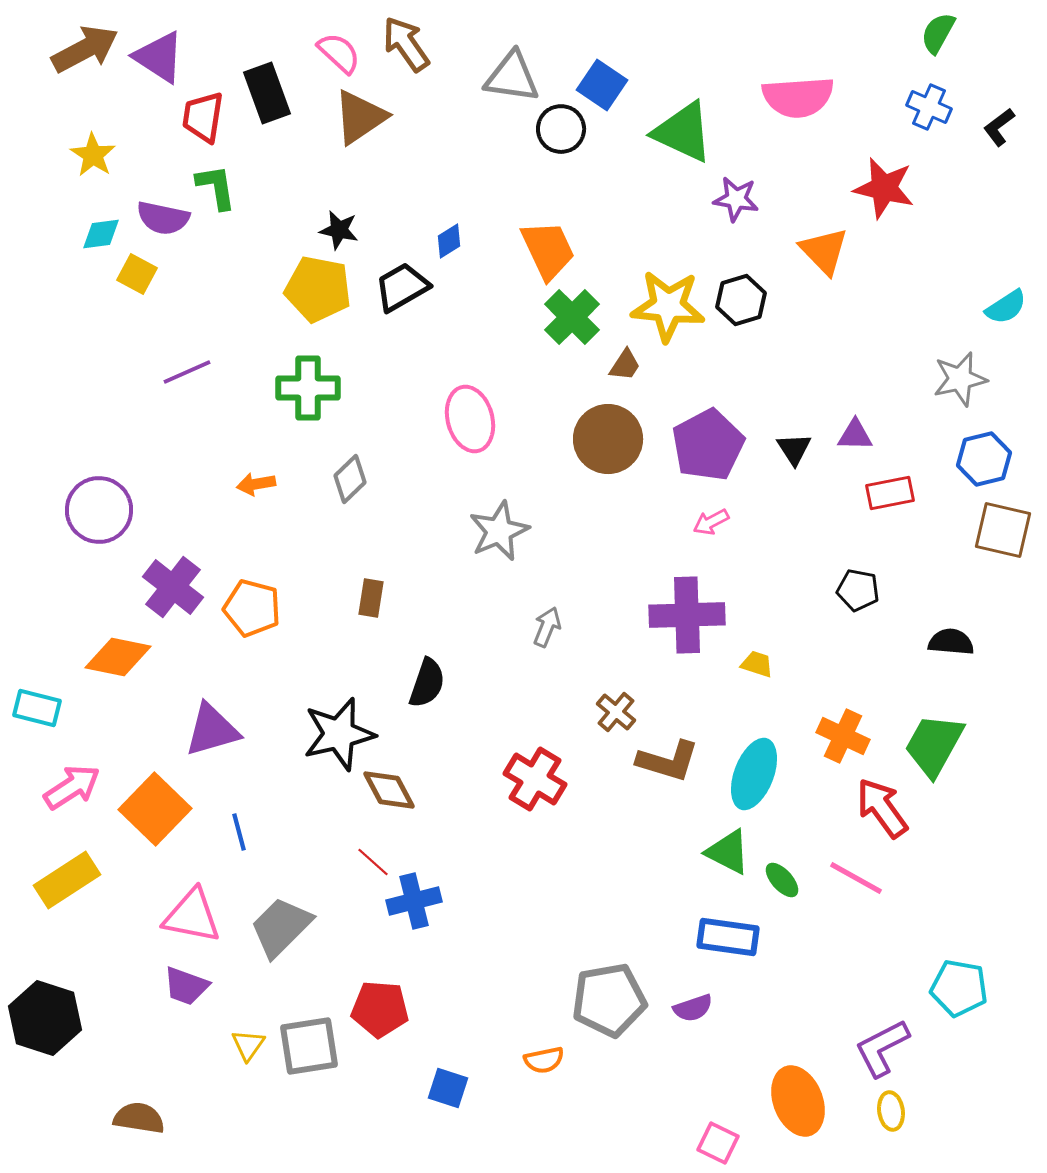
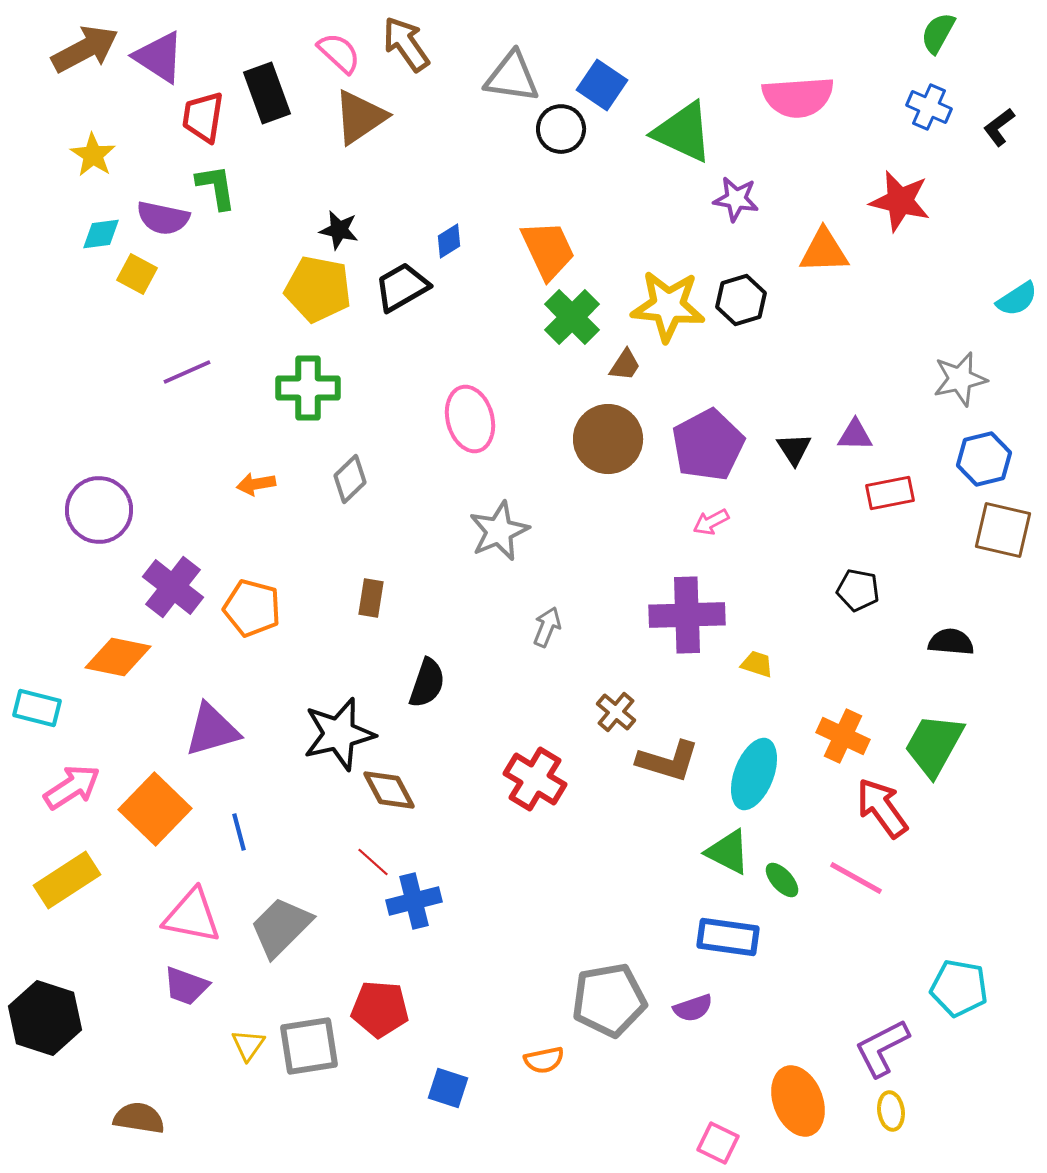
red star at (884, 188): moved 16 px right, 13 px down
orange triangle at (824, 251): rotated 48 degrees counterclockwise
cyan semicircle at (1006, 307): moved 11 px right, 8 px up
